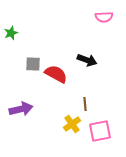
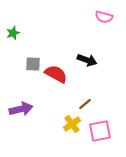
pink semicircle: rotated 18 degrees clockwise
green star: moved 2 px right
brown line: rotated 56 degrees clockwise
